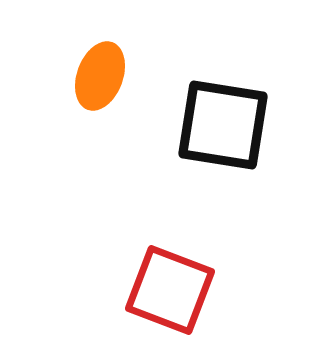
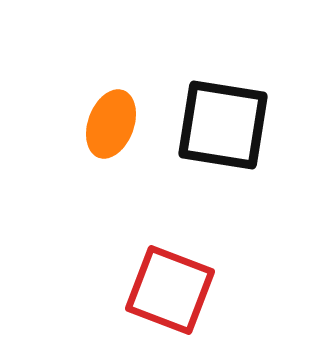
orange ellipse: moved 11 px right, 48 px down
